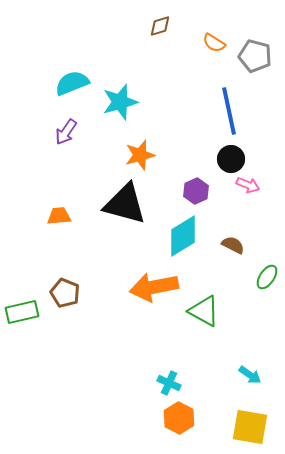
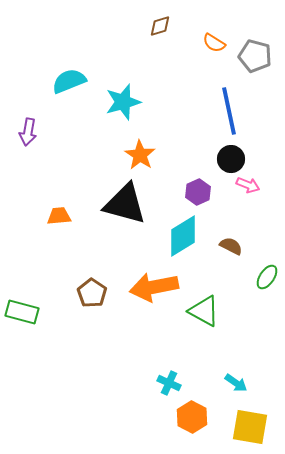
cyan semicircle: moved 3 px left, 2 px up
cyan star: moved 3 px right
purple arrow: moved 38 px left; rotated 24 degrees counterclockwise
orange star: rotated 24 degrees counterclockwise
purple hexagon: moved 2 px right, 1 px down
brown semicircle: moved 2 px left, 1 px down
brown pentagon: moved 27 px right; rotated 12 degrees clockwise
green rectangle: rotated 28 degrees clockwise
cyan arrow: moved 14 px left, 8 px down
orange hexagon: moved 13 px right, 1 px up
